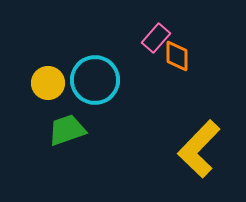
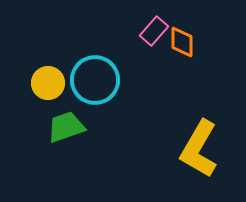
pink rectangle: moved 2 px left, 7 px up
orange diamond: moved 5 px right, 14 px up
green trapezoid: moved 1 px left, 3 px up
yellow L-shape: rotated 14 degrees counterclockwise
